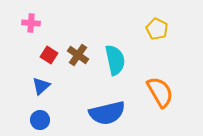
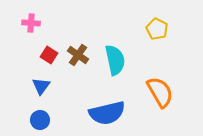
blue triangle: rotated 12 degrees counterclockwise
